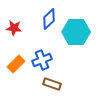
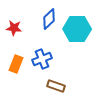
cyan hexagon: moved 1 px right, 3 px up
blue cross: moved 1 px up
orange rectangle: rotated 24 degrees counterclockwise
brown rectangle: moved 4 px right, 2 px down
